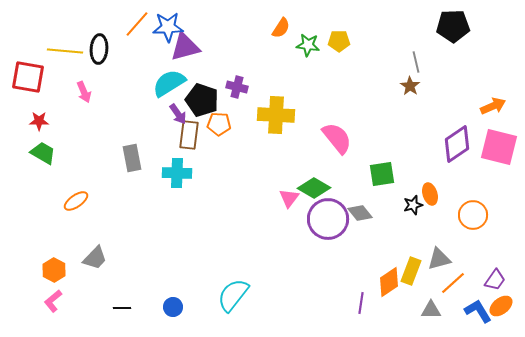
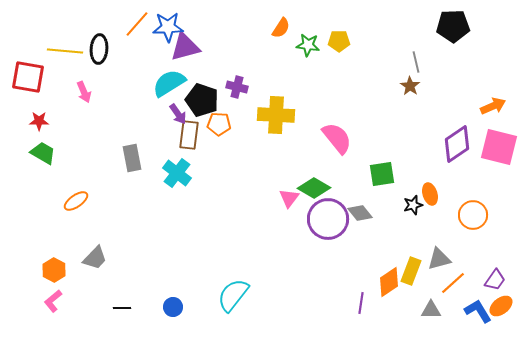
cyan cross at (177, 173): rotated 36 degrees clockwise
